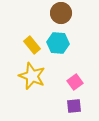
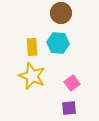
yellow rectangle: moved 2 px down; rotated 36 degrees clockwise
pink square: moved 3 px left, 1 px down
purple square: moved 5 px left, 2 px down
